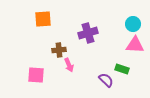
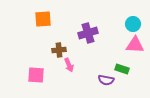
purple semicircle: rotated 147 degrees clockwise
